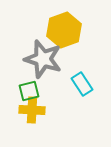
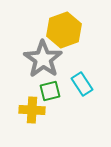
gray star: rotated 18 degrees clockwise
green square: moved 21 px right
